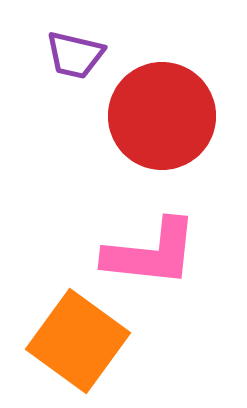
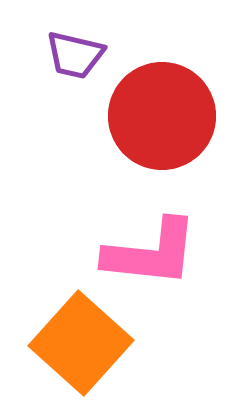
orange square: moved 3 px right, 2 px down; rotated 6 degrees clockwise
